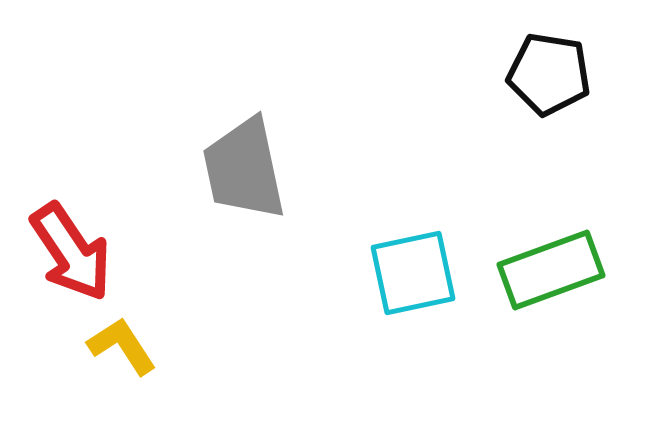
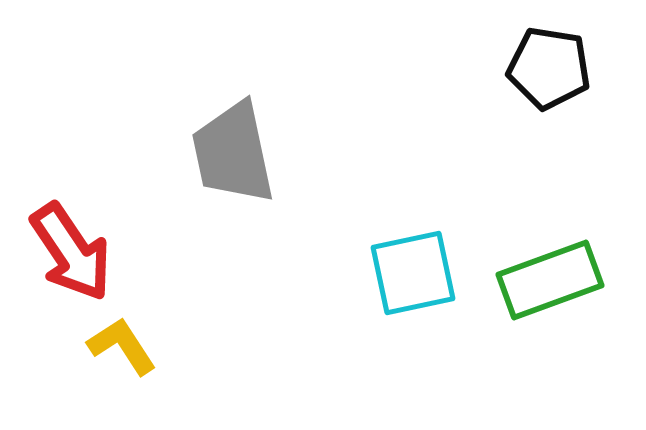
black pentagon: moved 6 px up
gray trapezoid: moved 11 px left, 16 px up
green rectangle: moved 1 px left, 10 px down
